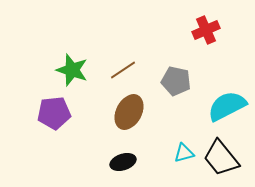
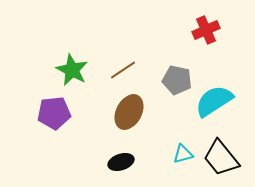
green star: rotated 8 degrees clockwise
gray pentagon: moved 1 px right, 1 px up
cyan semicircle: moved 13 px left, 5 px up; rotated 6 degrees counterclockwise
cyan triangle: moved 1 px left, 1 px down
black ellipse: moved 2 px left
